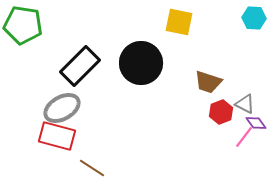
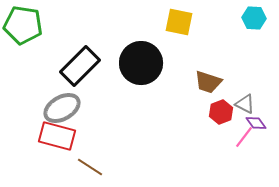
brown line: moved 2 px left, 1 px up
